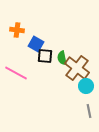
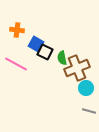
black square: moved 4 px up; rotated 21 degrees clockwise
brown cross: rotated 30 degrees clockwise
pink line: moved 9 px up
cyan circle: moved 2 px down
gray line: rotated 64 degrees counterclockwise
